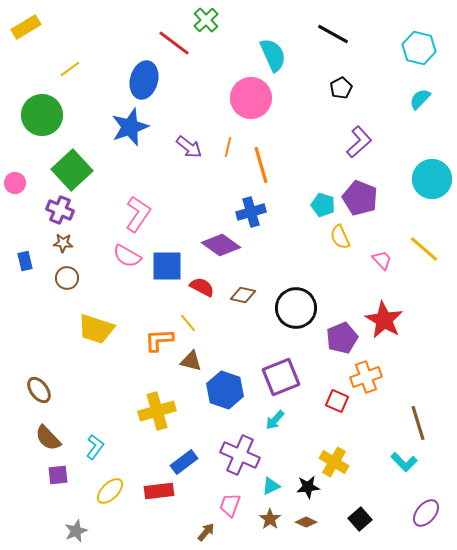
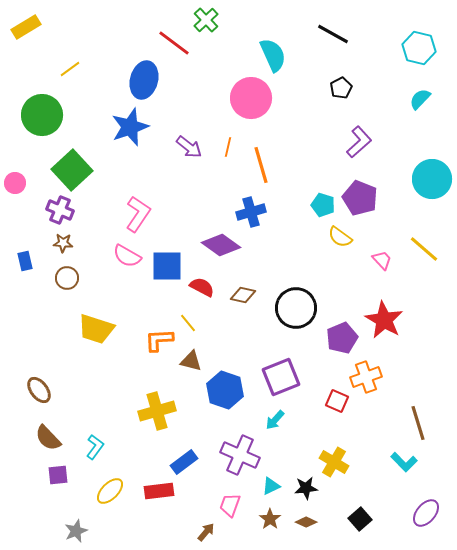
yellow semicircle at (340, 237): rotated 30 degrees counterclockwise
black star at (308, 487): moved 2 px left, 1 px down
